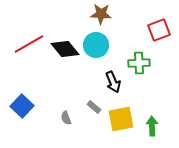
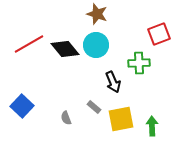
brown star: moved 4 px left; rotated 15 degrees clockwise
red square: moved 4 px down
